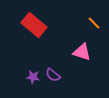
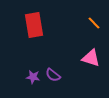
red rectangle: rotated 40 degrees clockwise
pink triangle: moved 9 px right, 6 px down
